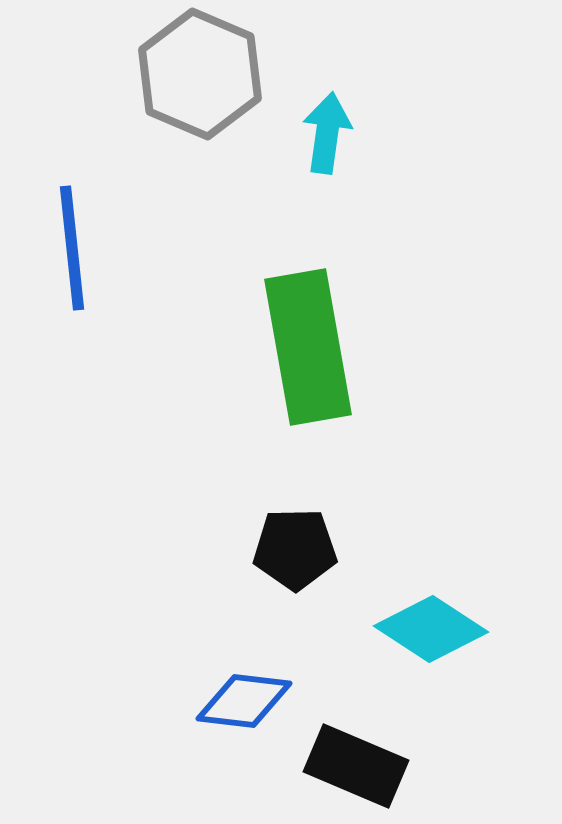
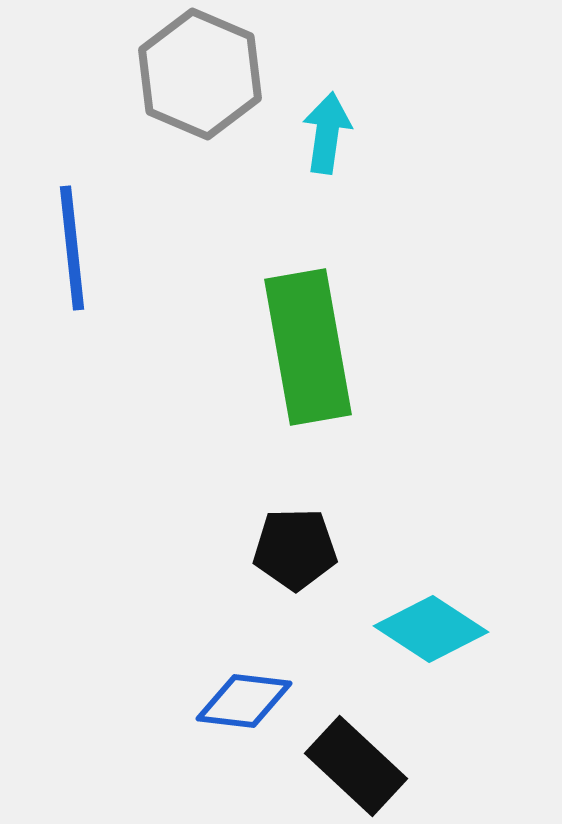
black rectangle: rotated 20 degrees clockwise
